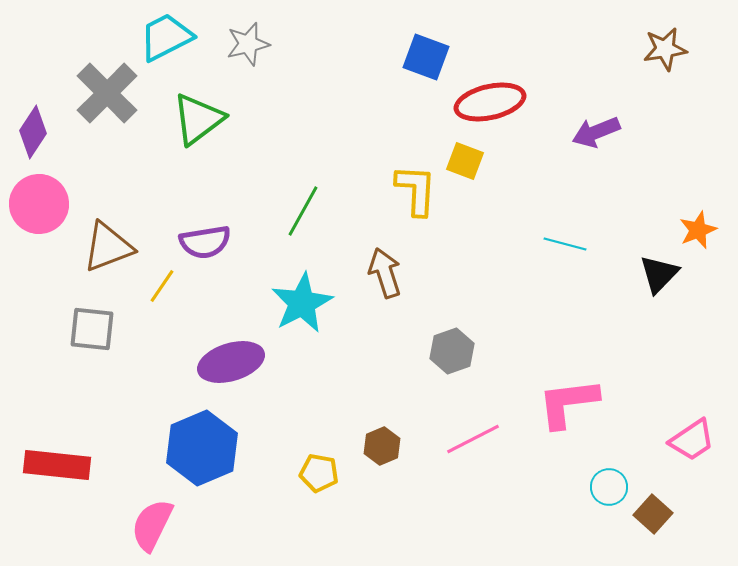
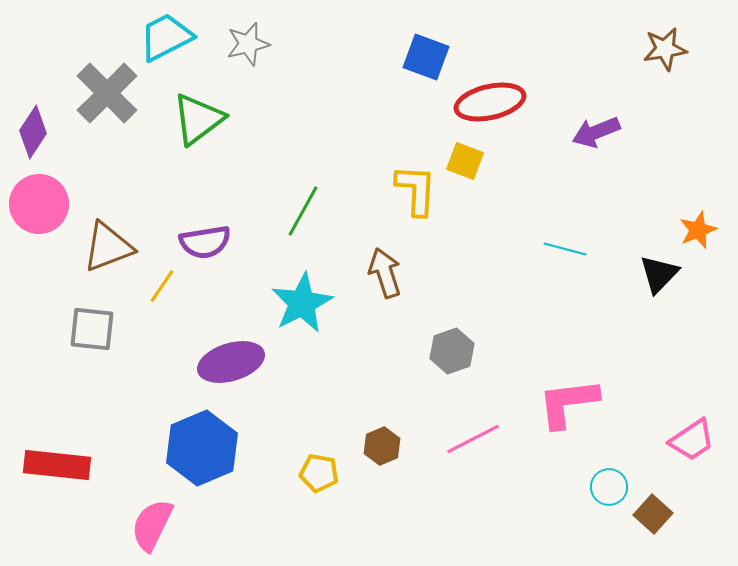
cyan line: moved 5 px down
